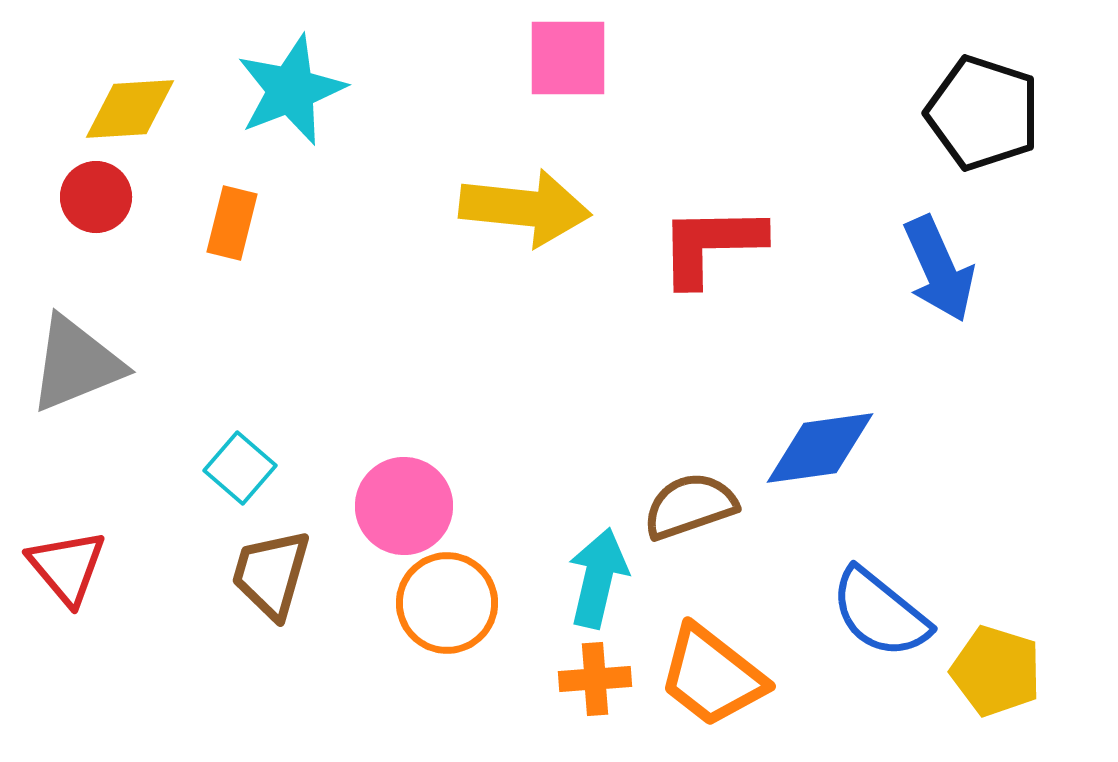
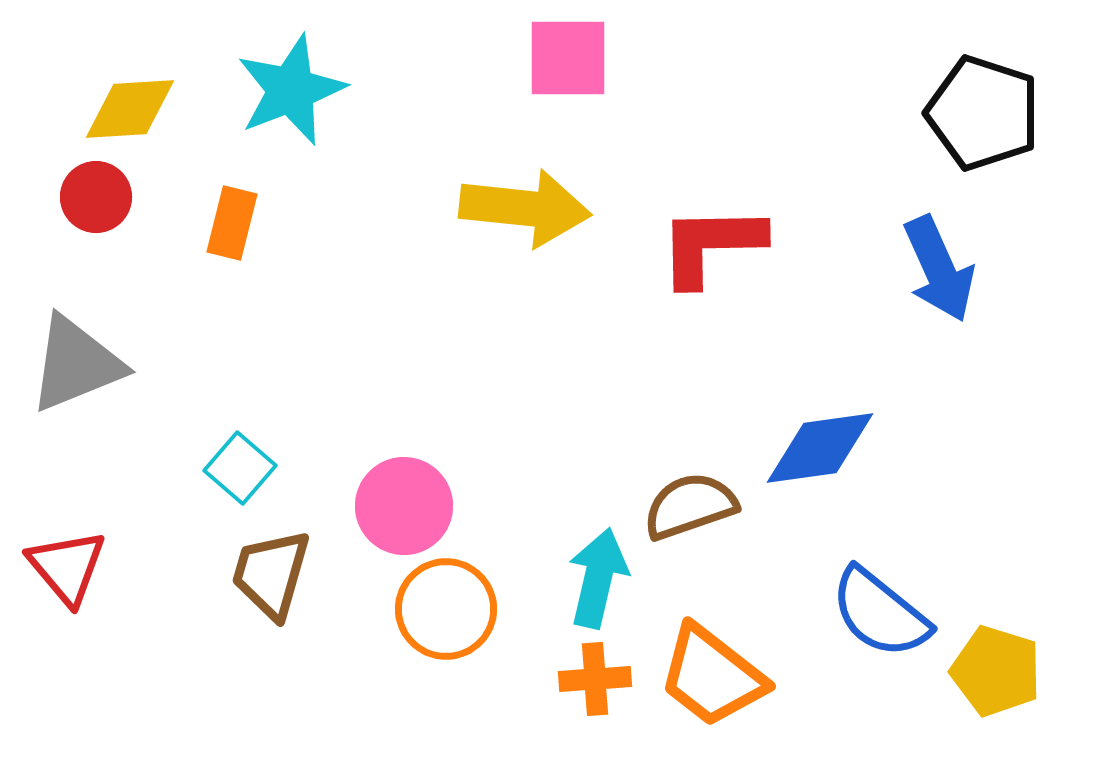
orange circle: moved 1 px left, 6 px down
